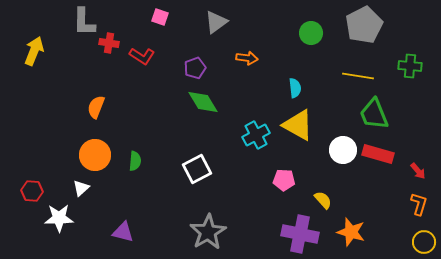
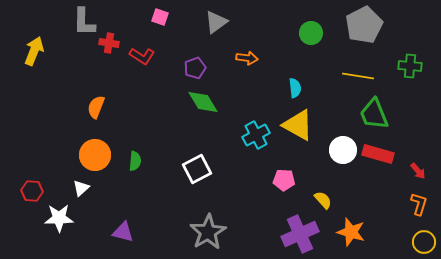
purple cross: rotated 36 degrees counterclockwise
